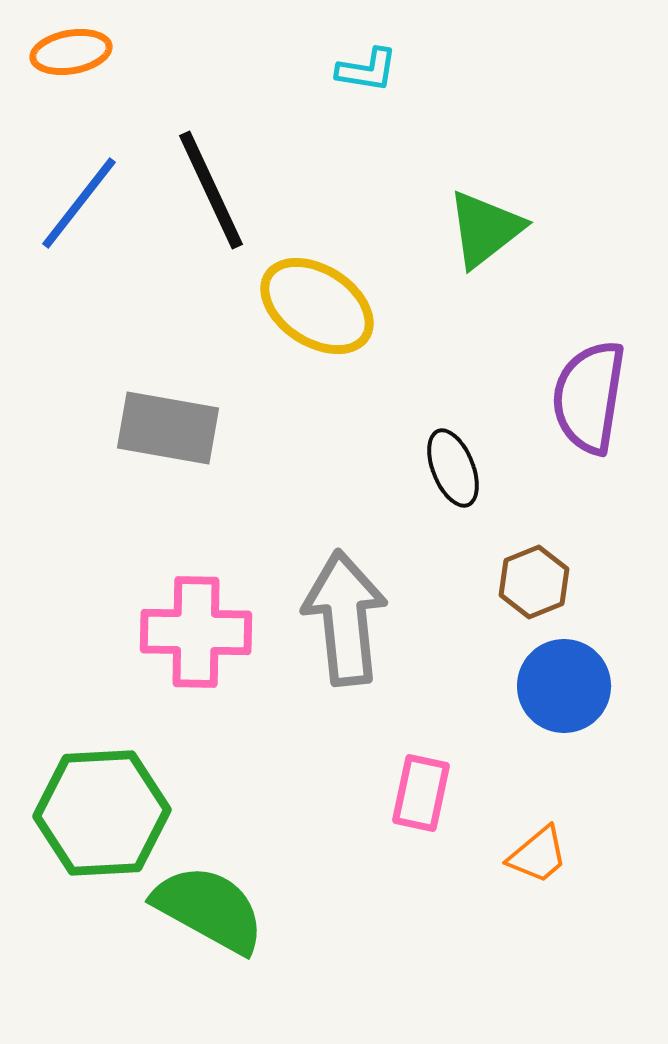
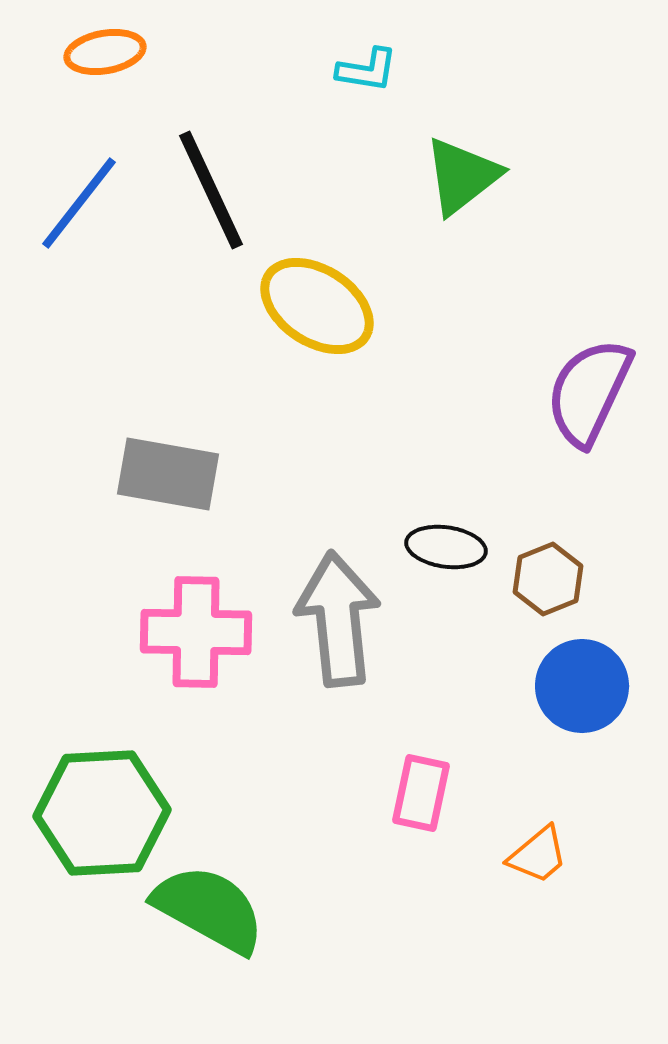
orange ellipse: moved 34 px right
green triangle: moved 23 px left, 53 px up
purple semicircle: moved 5 px up; rotated 16 degrees clockwise
gray rectangle: moved 46 px down
black ellipse: moved 7 px left, 79 px down; rotated 60 degrees counterclockwise
brown hexagon: moved 14 px right, 3 px up
gray arrow: moved 7 px left, 1 px down
blue circle: moved 18 px right
